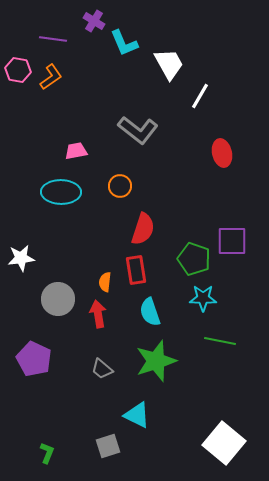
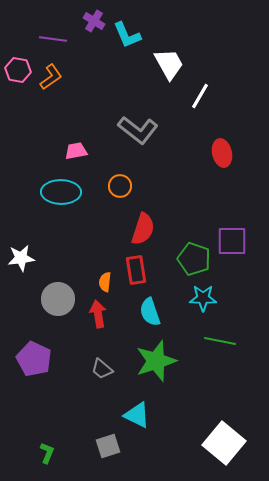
cyan L-shape: moved 3 px right, 8 px up
